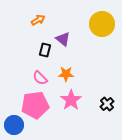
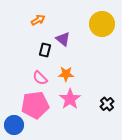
pink star: moved 1 px left, 1 px up
